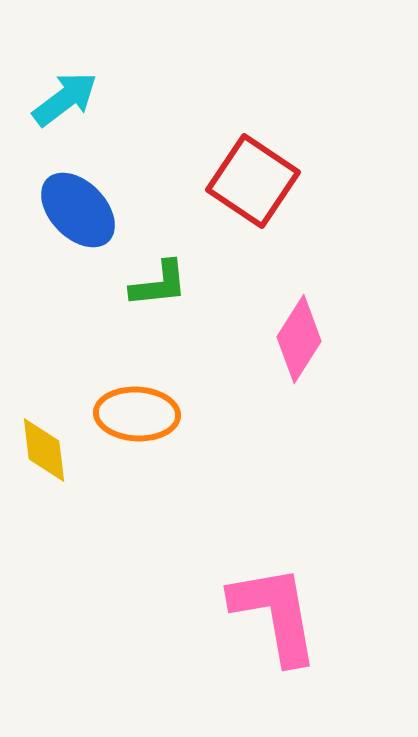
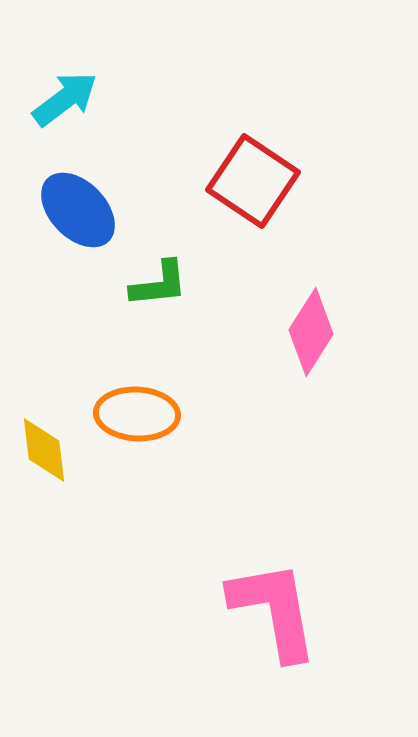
pink diamond: moved 12 px right, 7 px up
pink L-shape: moved 1 px left, 4 px up
